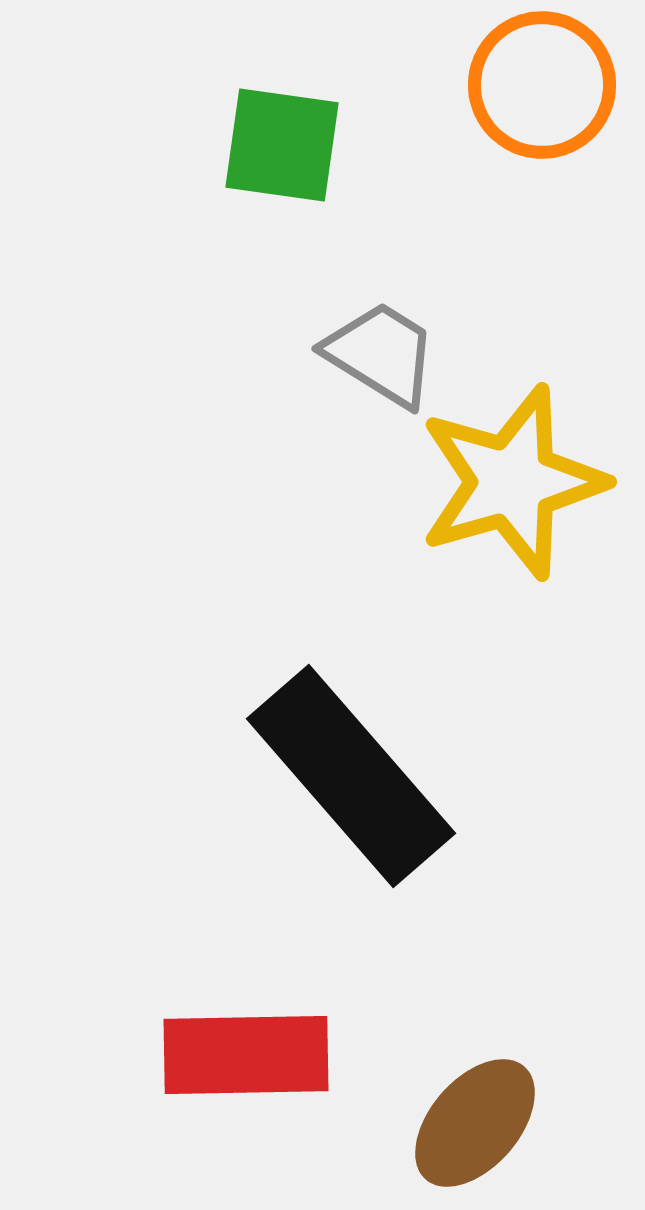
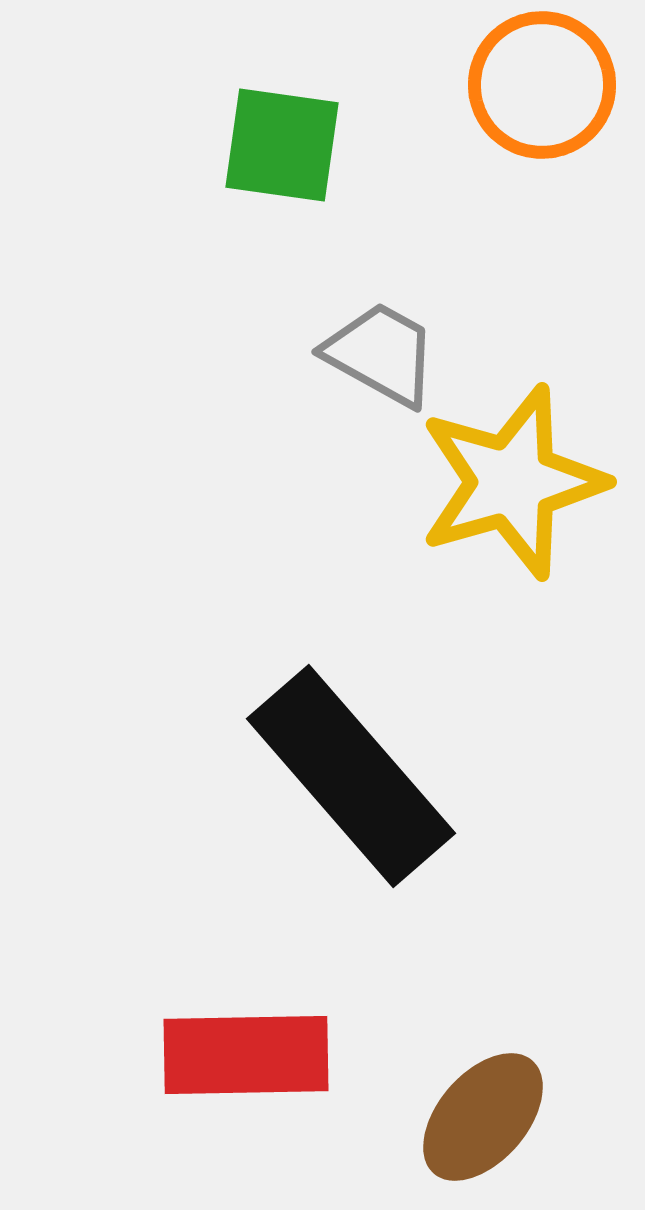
gray trapezoid: rotated 3 degrees counterclockwise
brown ellipse: moved 8 px right, 6 px up
